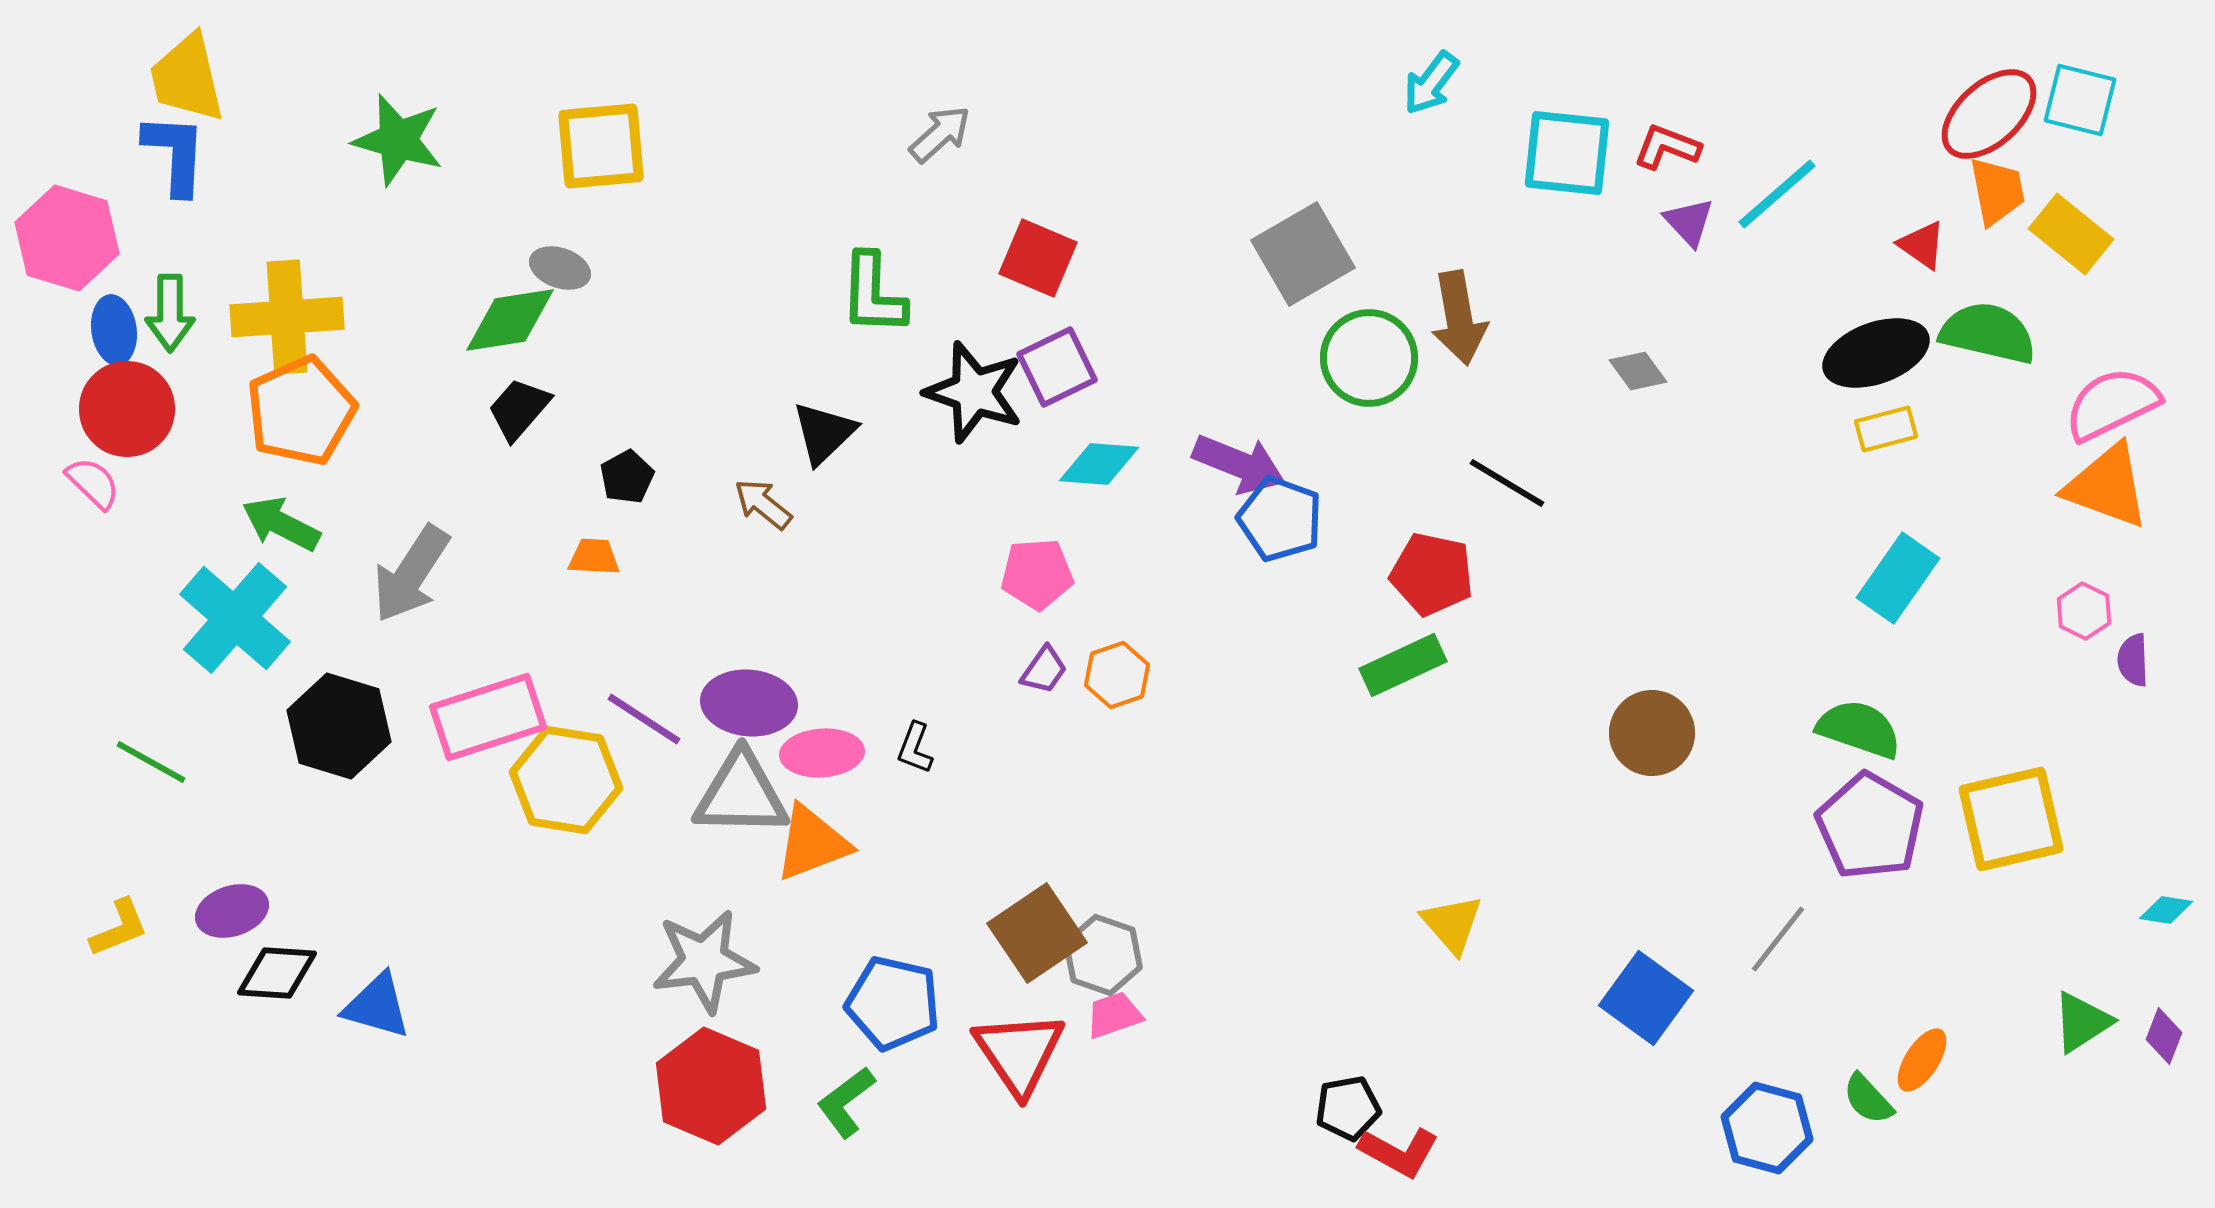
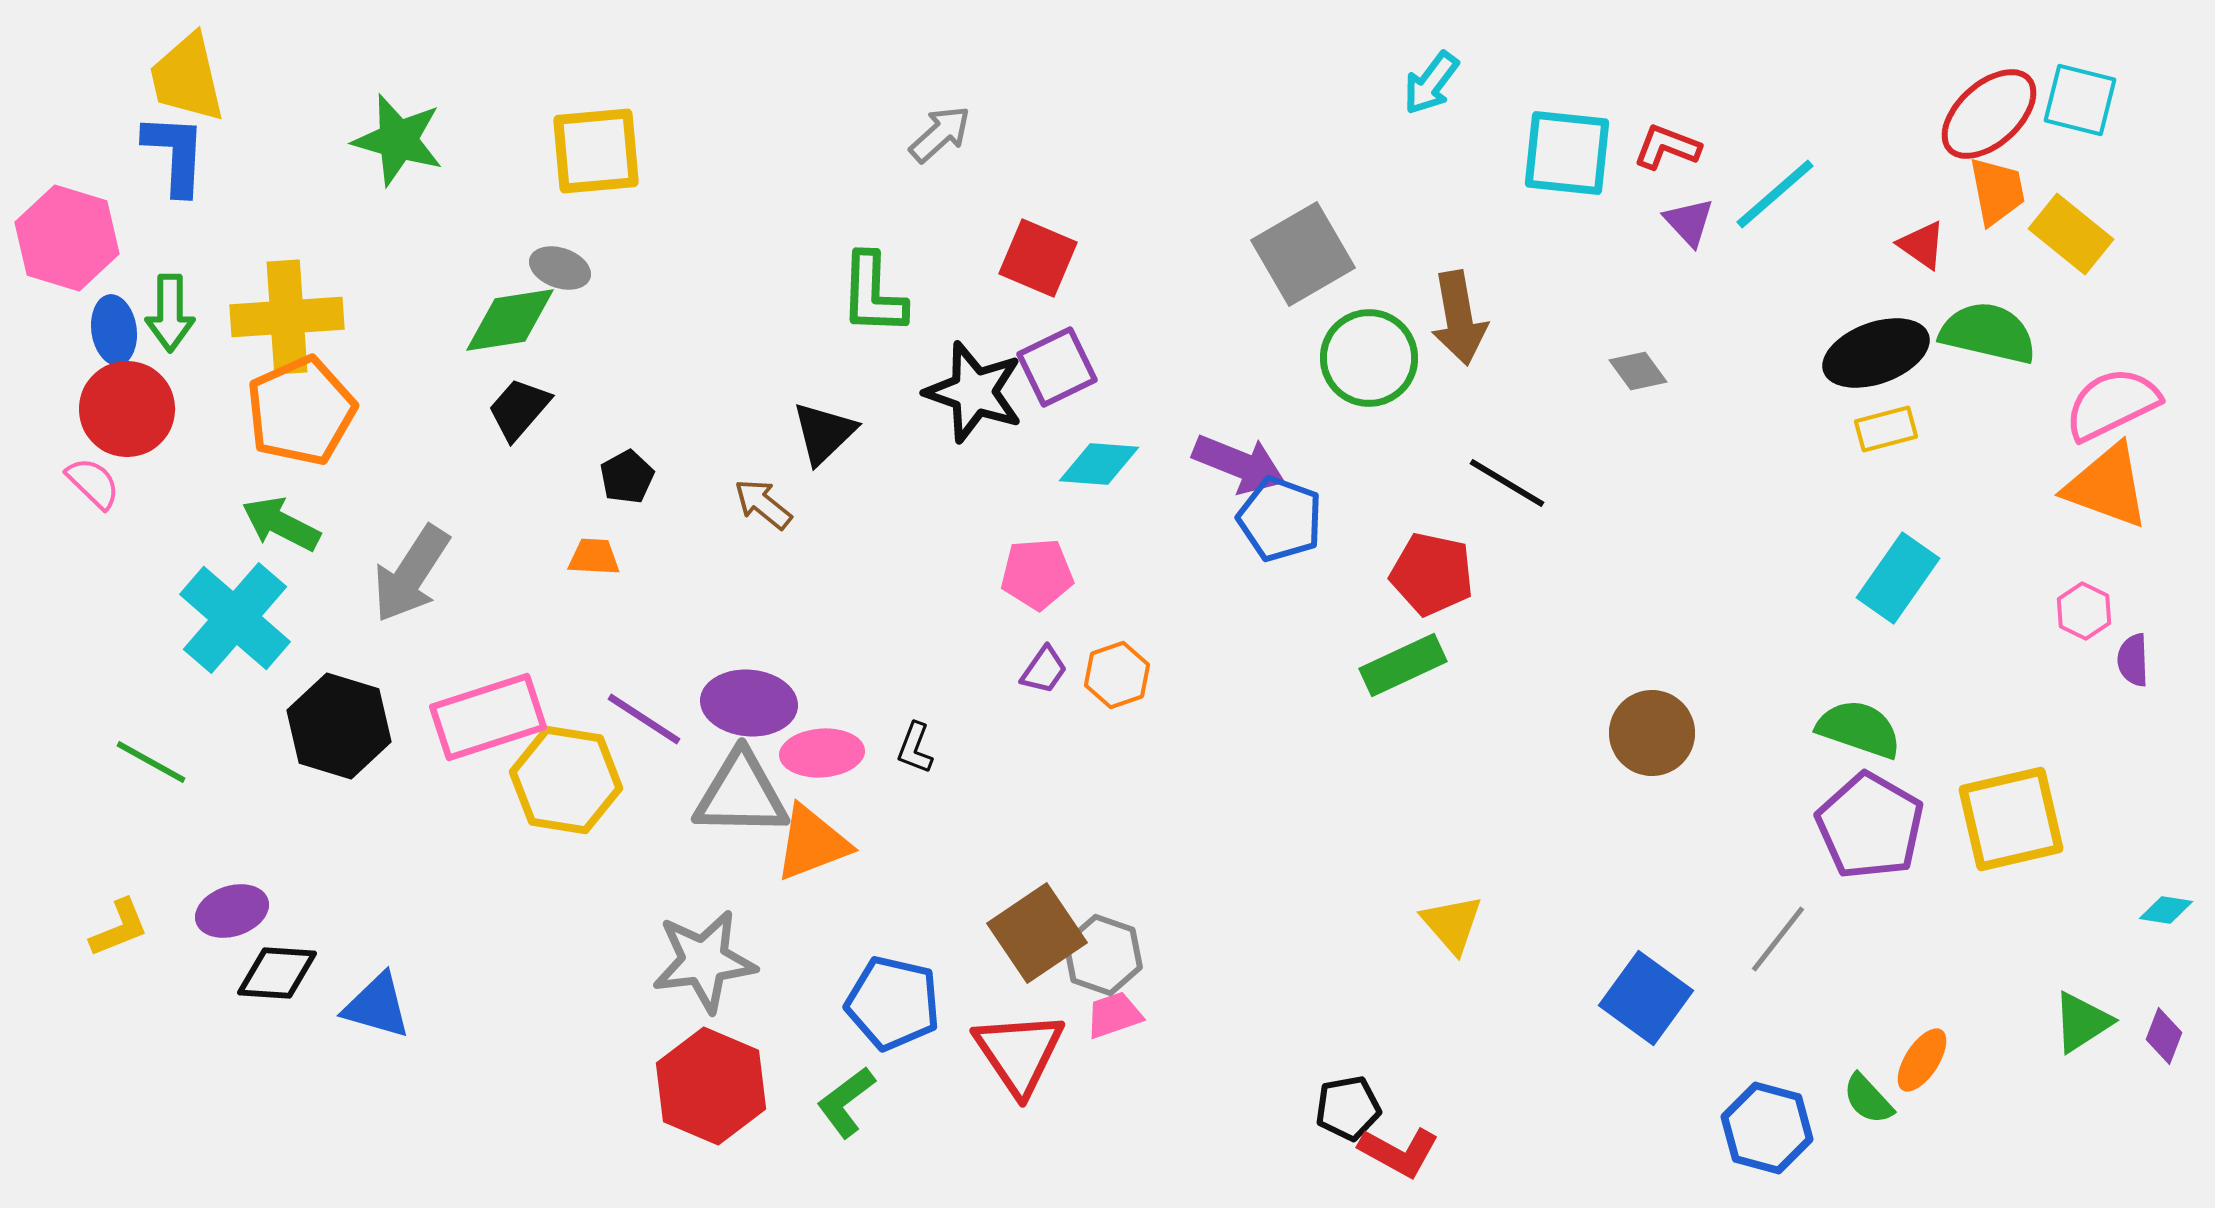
yellow square at (601, 146): moved 5 px left, 5 px down
cyan line at (1777, 194): moved 2 px left
